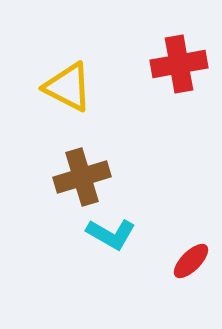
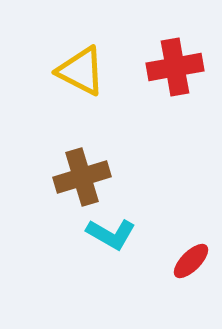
red cross: moved 4 px left, 3 px down
yellow triangle: moved 13 px right, 16 px up
